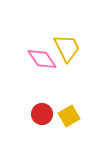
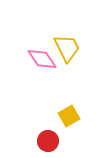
red circle: moved 6 px right, 27 px down
